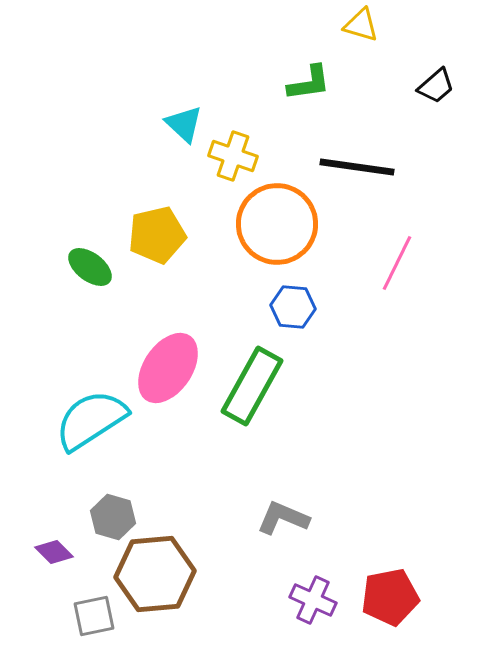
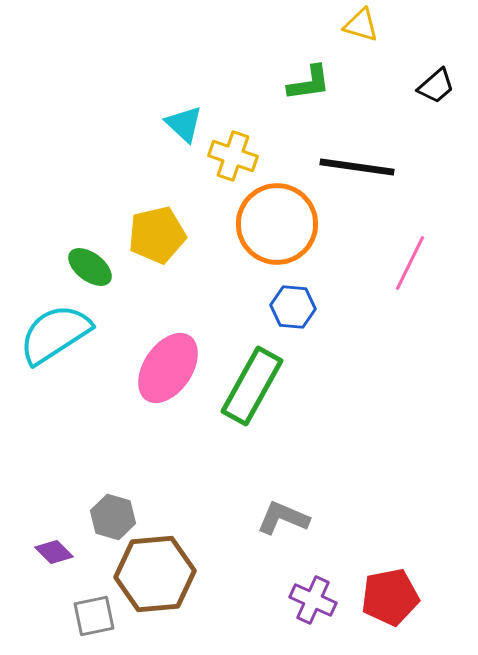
pink line: moved 13 px right
cyan semicircle: moved 36 px left, 86 px up
